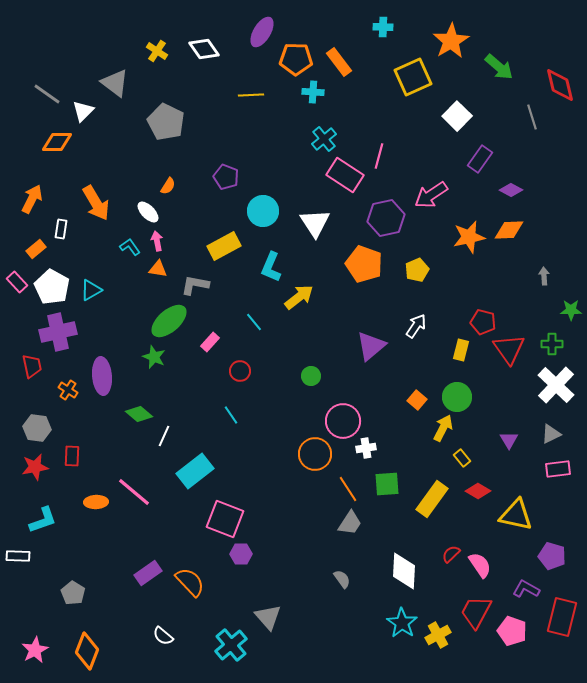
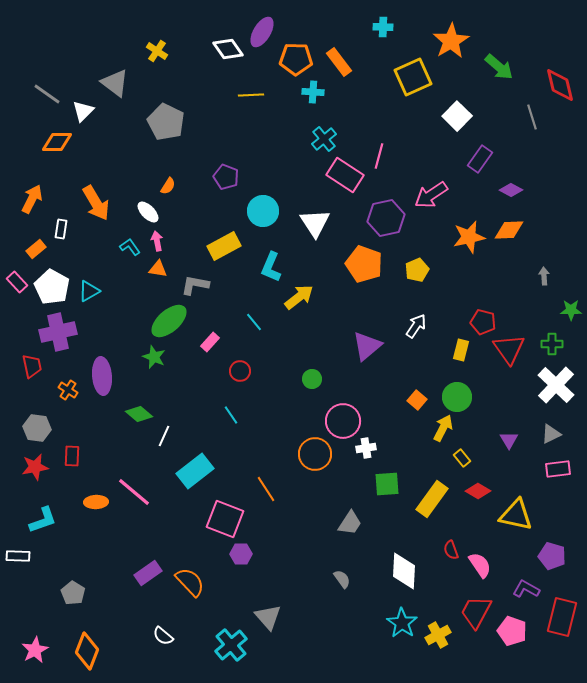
white diamond at (204, 49): moved 24 px right
cyan triangle at (91, 290): moved 2 px left, 1 px down
purple triangle at (371, 346): moved 4 px left
green circle at (311, 376): moved 1 px right, 3 px down
orange line at (348, 489): moved 82 px left
red semicircle at (451, 554): moved 4 px up; rotated 66 degrees counterclockwise
